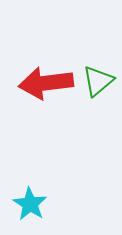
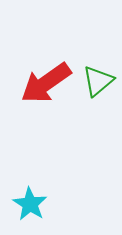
red arrow: rotated 28 degrees counterclockwise
